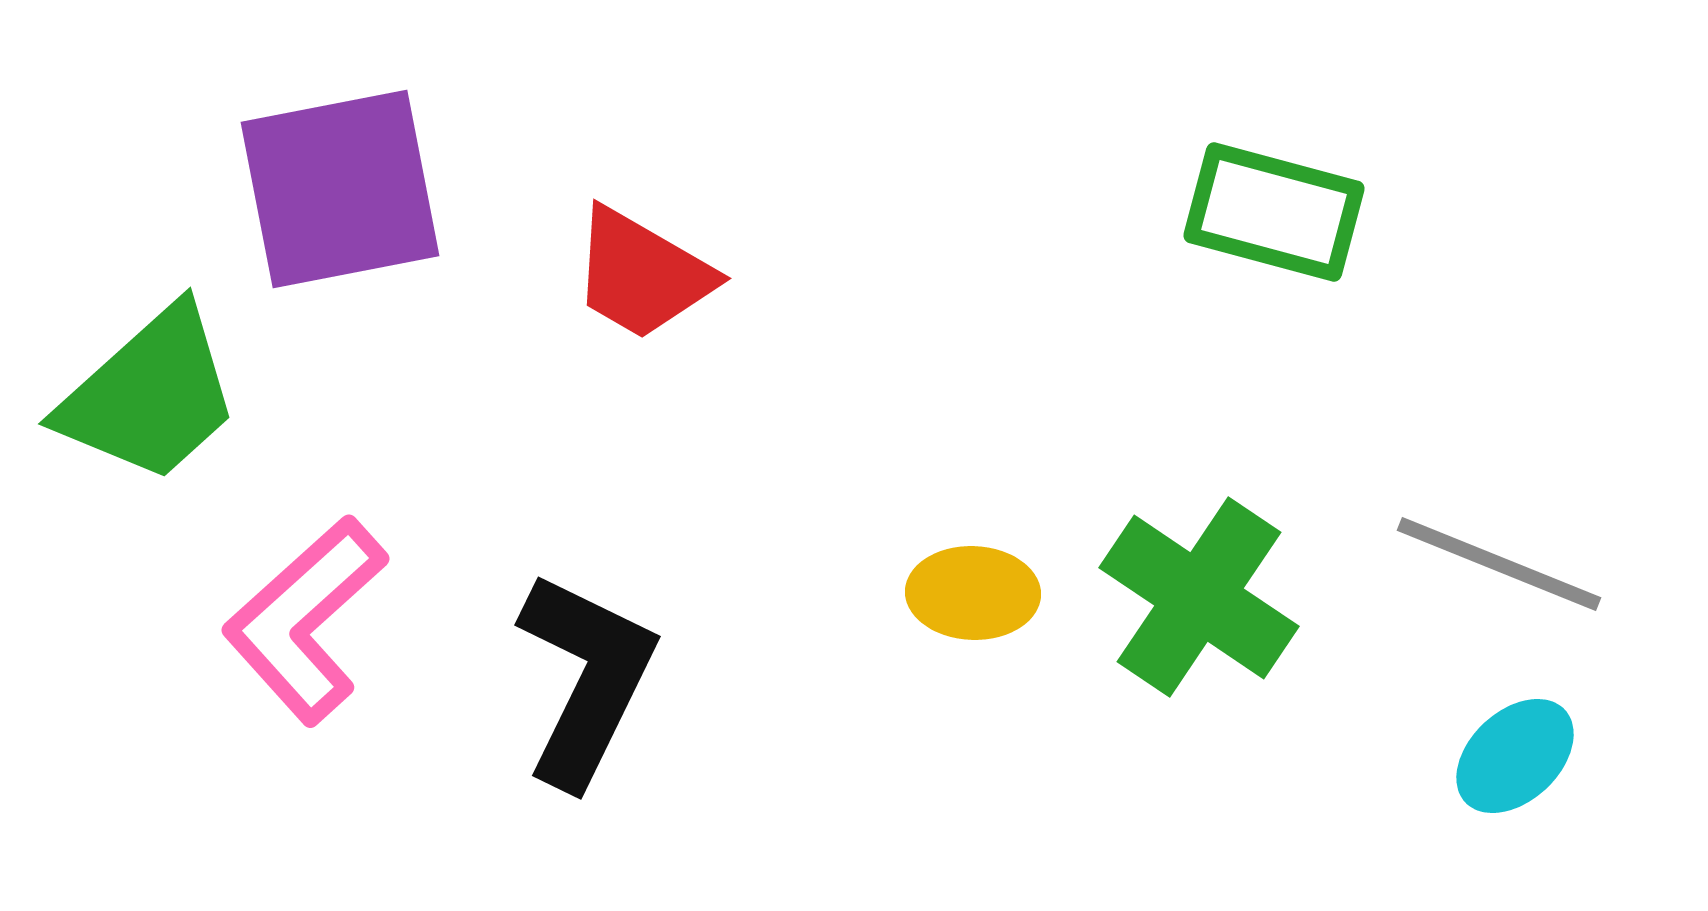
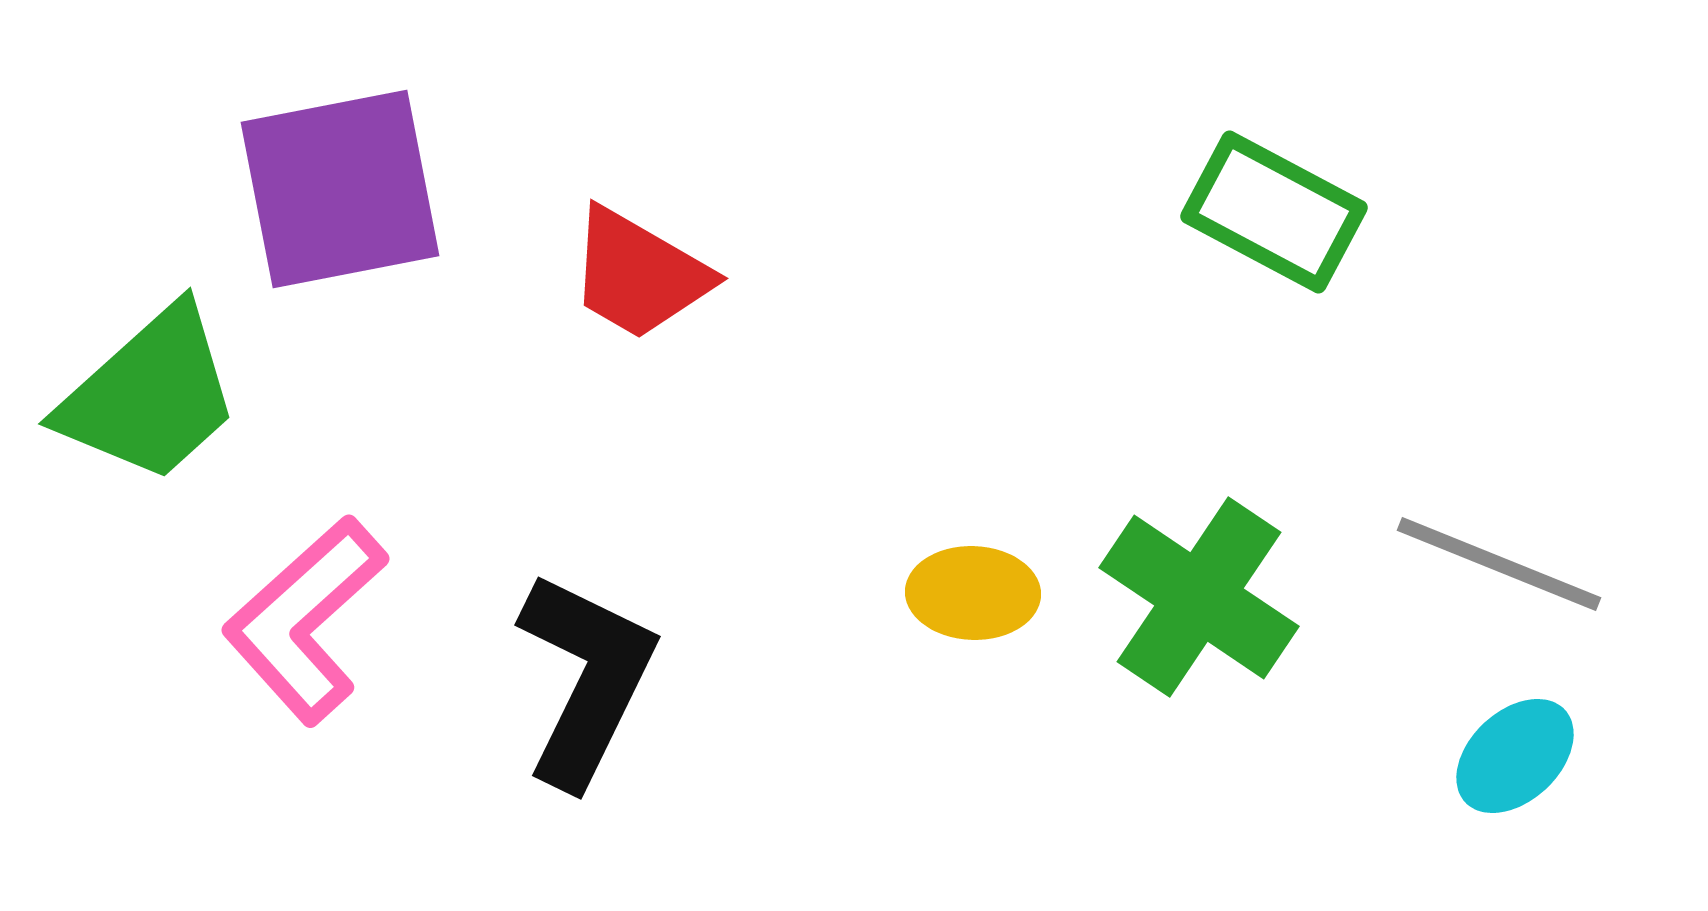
green rectangle: rotated 13 degrees clockwise
red trapezoid: moved 3 px left
